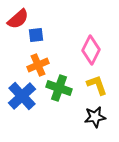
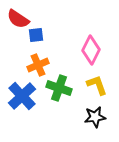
red semicircle: rotated 75 degrees clockwise
